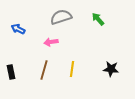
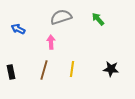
pink arrow: rotated 96 degrees clockwise
